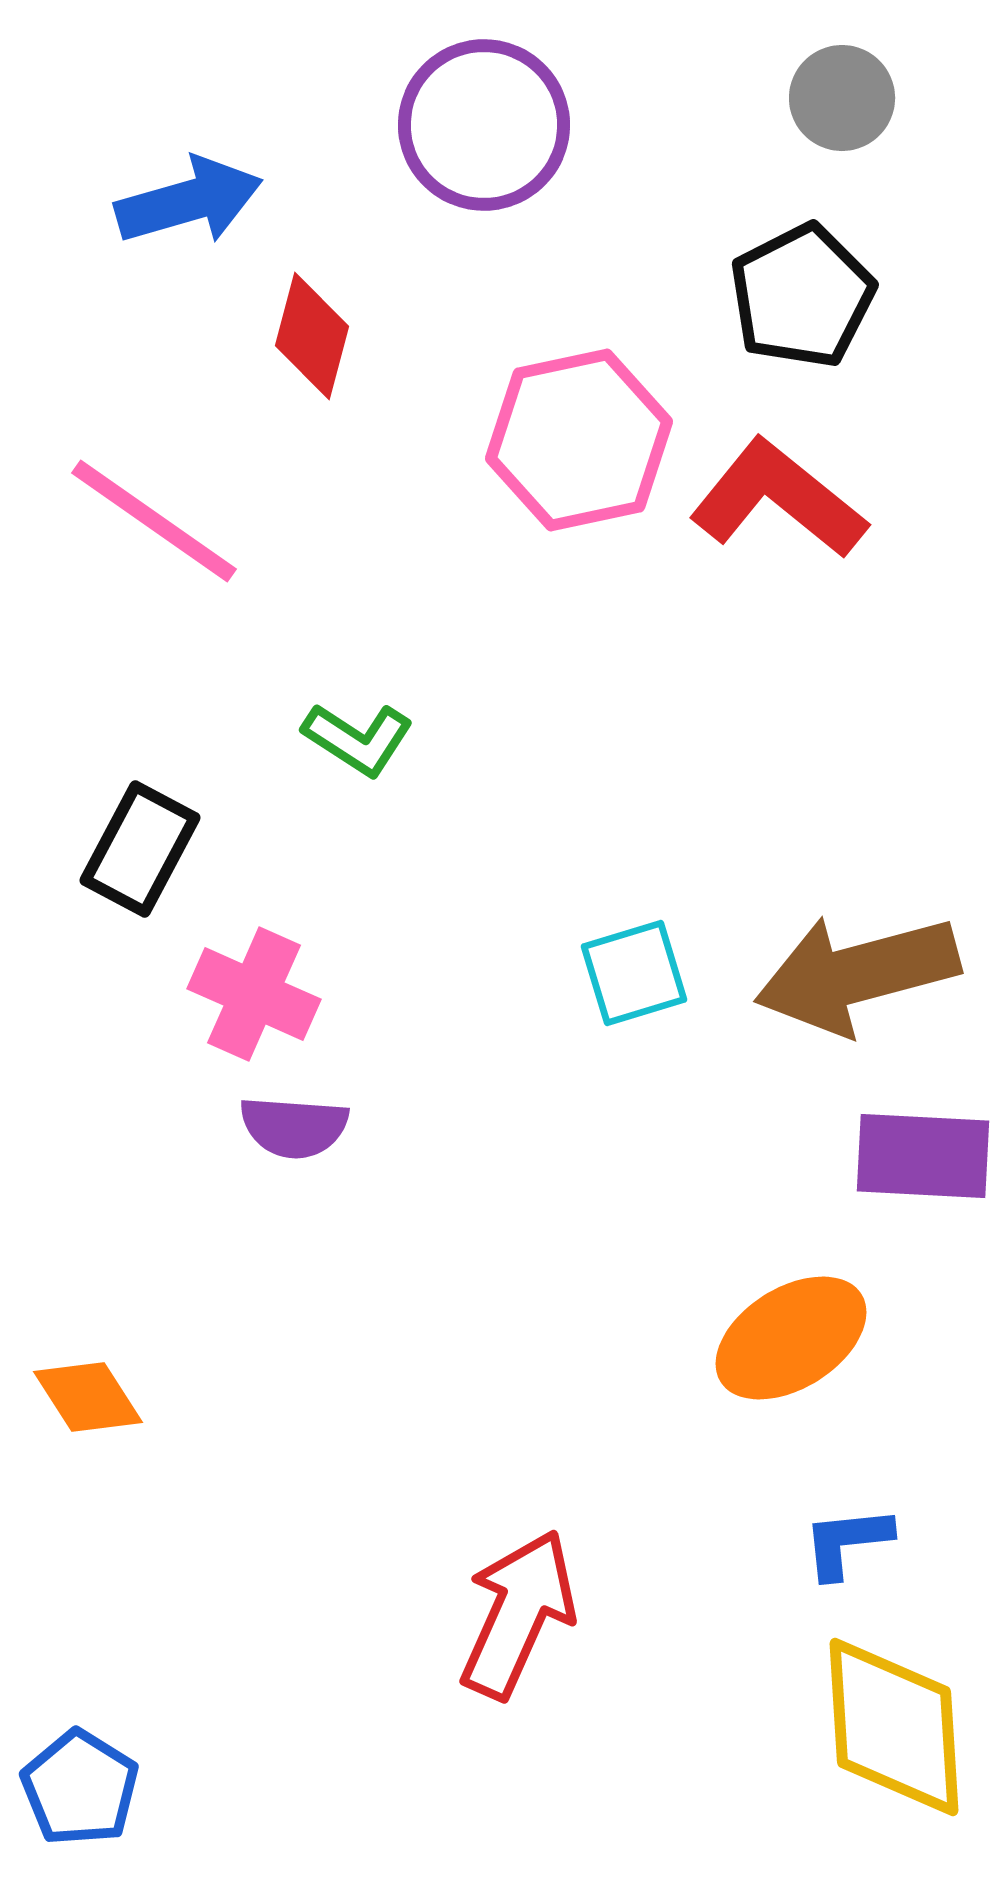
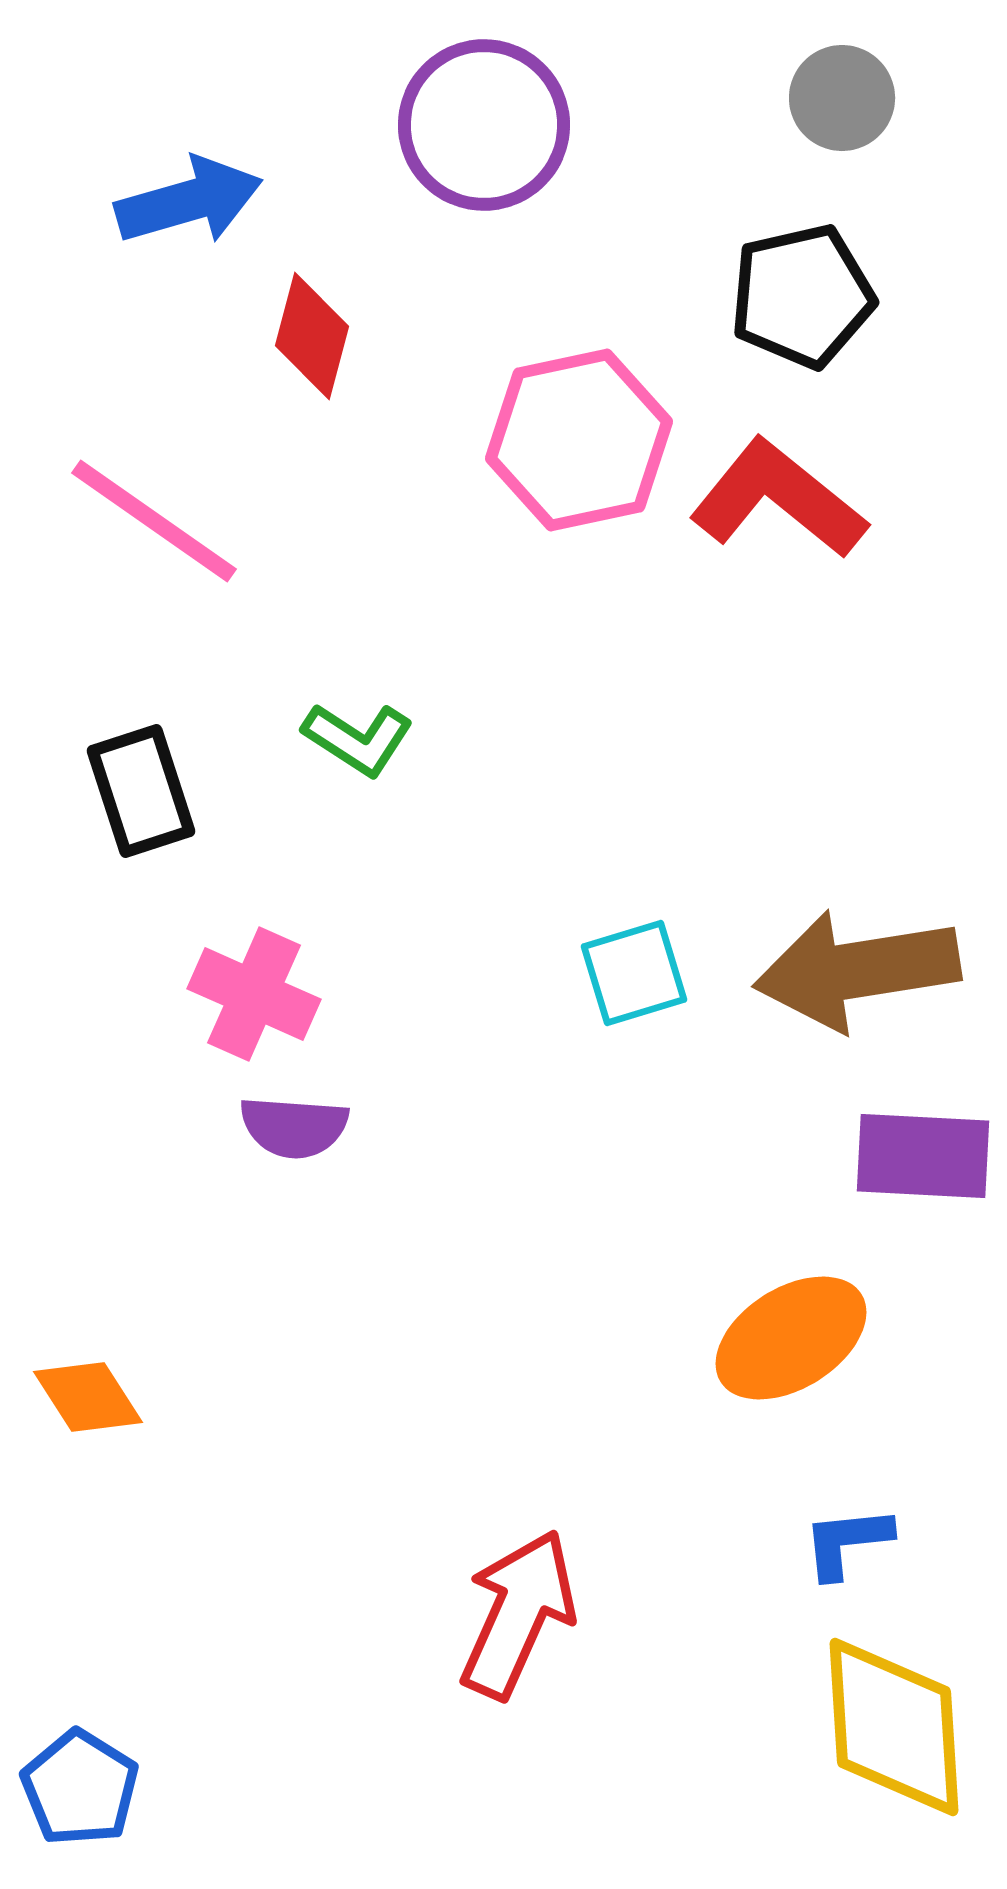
black pentagon: rotated 14 degrees clockwise
black rectangle: moved 1 px right, 58 px up; rotated 46 degrees counterclockwise
brown arrow: moved 4 px up; rotated 6 degrees clockwise
